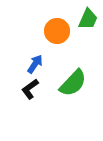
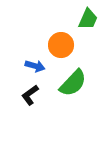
orange circle: moved 4 px right, 14 px down
blue arrow: moved 2 px down; rotated 72 degrees clockwise
black L-shape: moved 6 px down
